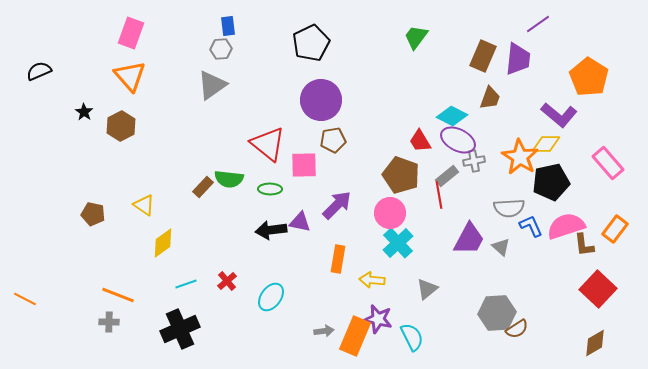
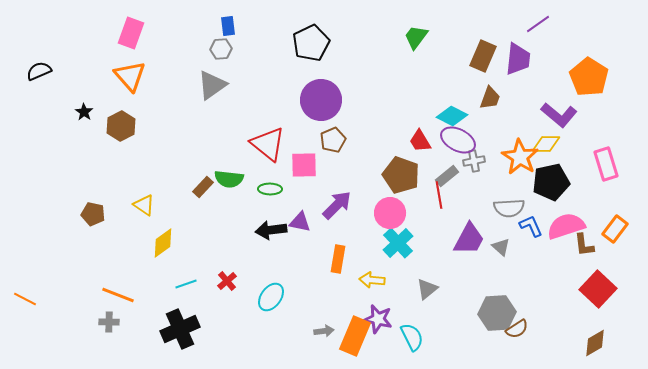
brown pentagon at (333, 140): rotated 15 degrees counterclockwise
pink rectangle at (608, 163): moved 2 px left, 1 px down; rotated 24 degrees clockwise
